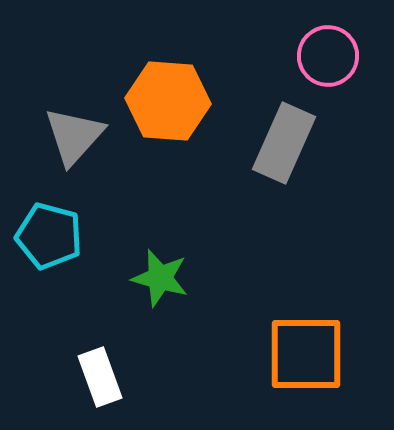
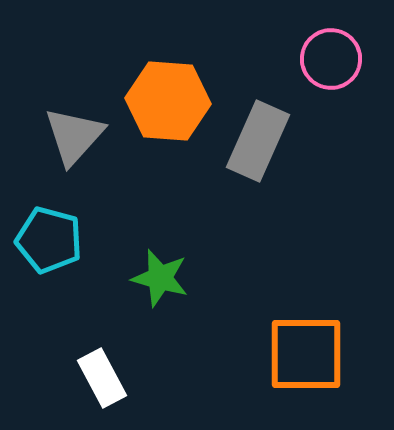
pink circle: moved 3 px right, 3 px down
gray rectangle: moved 26 px left, 2 px up
cyan pentagon: moved 4 px down
white rectangle: moved 2 px right, 1 px down; rotated 8 degrees counterclockwise
